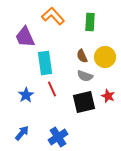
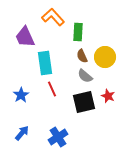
orange L-shape: moved 1 px down
green rectangle: moved 12 px left, 10 px down
gray semicircle: rotated 21 degrees clockwise
blue star: moved 5 px left
